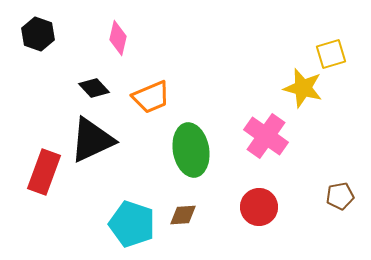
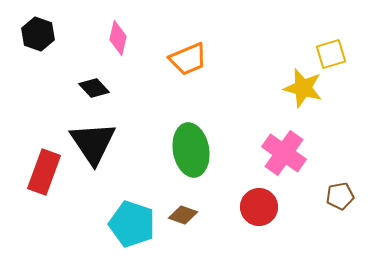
orange trapezoid: moved 37 px right, 38 px up
pink cross: moved 18 px right, 17 px down
black triangle: moved 1 px right, 3 px down; rotated 39 degrees counterclockwise
brown diamond: rotated 24 degrees clockwise
